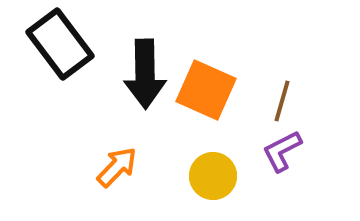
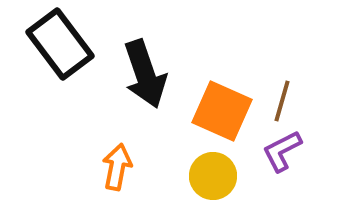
black arrow: rotated 18 degrees counterclockwise
orange square: moved 16 px right, 21 px down
orange arrow: rotated 33 degrees counterclockwise
